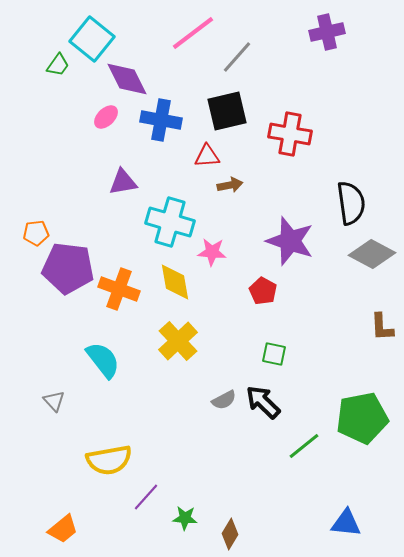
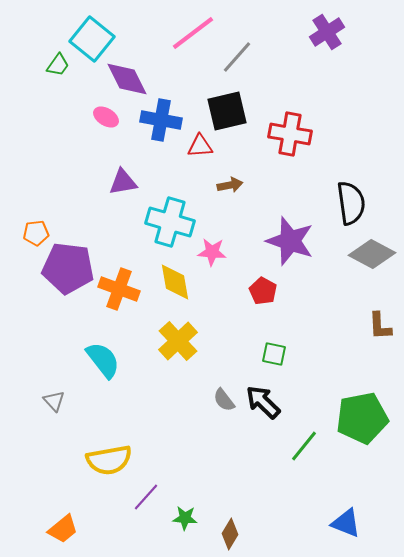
purple cross: rotated 20 degrees counterclockwise
pink ellipse: rotated 75 degrees clockwise
red triangle: moved 7 px left, 10 px up
brown L-shape: moved 2 px left, 1 px up
gray semicircle: rotated 80 degrees clockwise
green line: rotated 12 degrees counterclockwise
blue triangle: rotated 16 degrees clockwise
